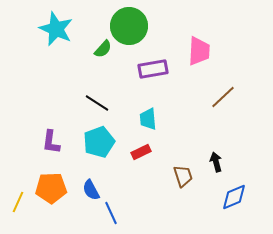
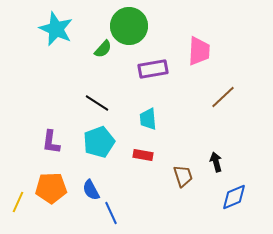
red rectangle: moved 2 px right, 3 px down; rotated 36 degrees clockwise
